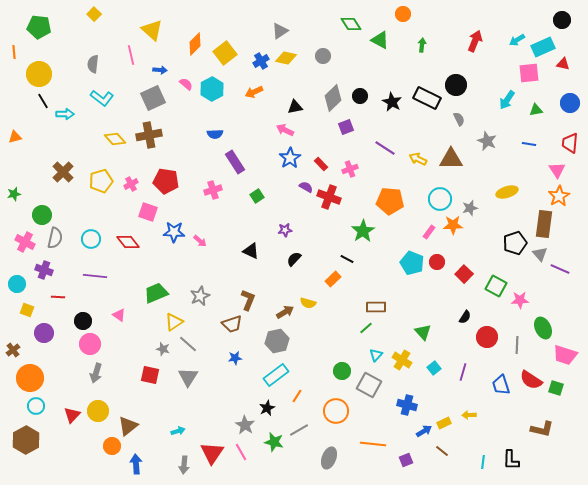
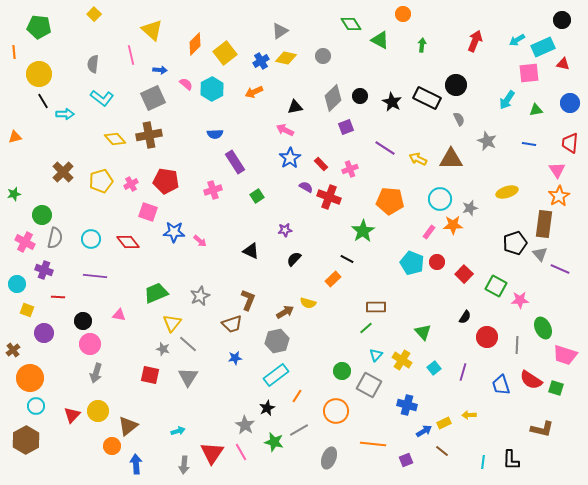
pink triangle at (119, 315): rotated 24 degrees counterclockwise
yellow triangle at (174, 322): moved 2 px left, 1 px down; rotated 18 degrees counterclockwise
